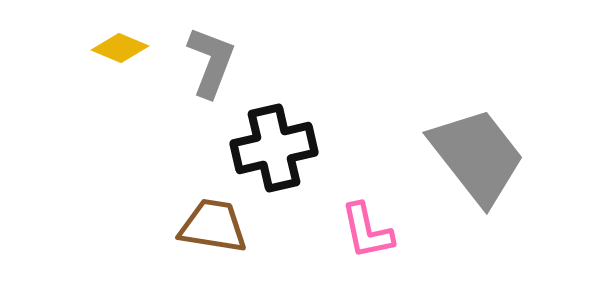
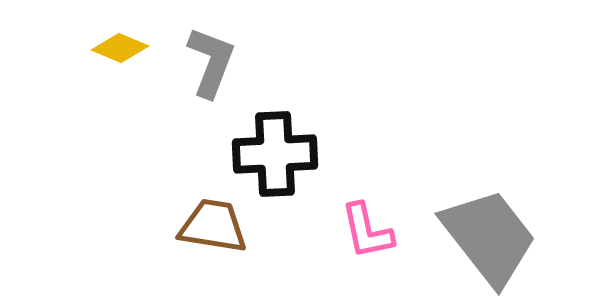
black cross: moved 1 px right, 6 px down; rotated 10 degrees clockwise
gray trapezoid: moved 12 px right, 81 px down
